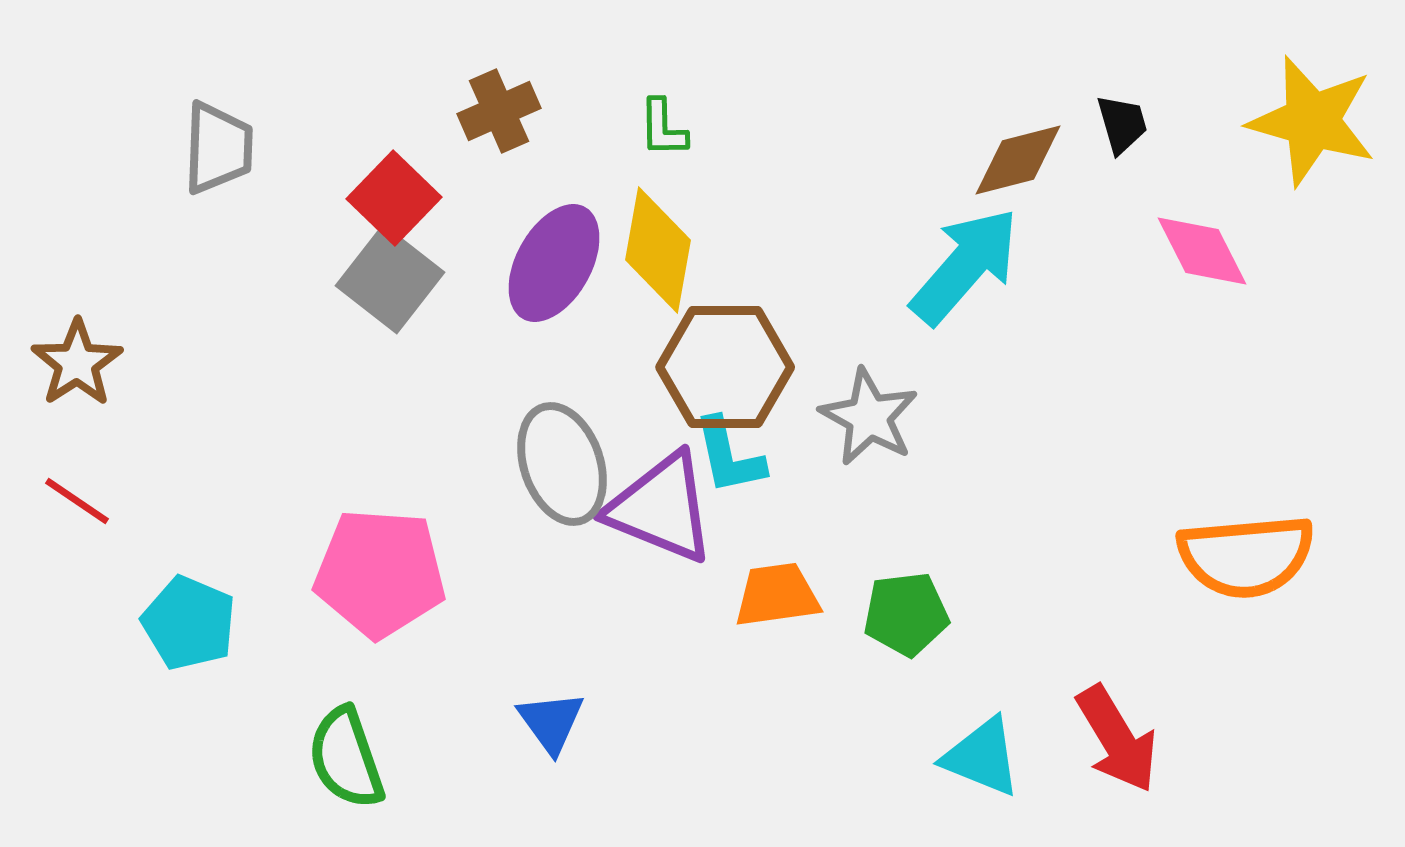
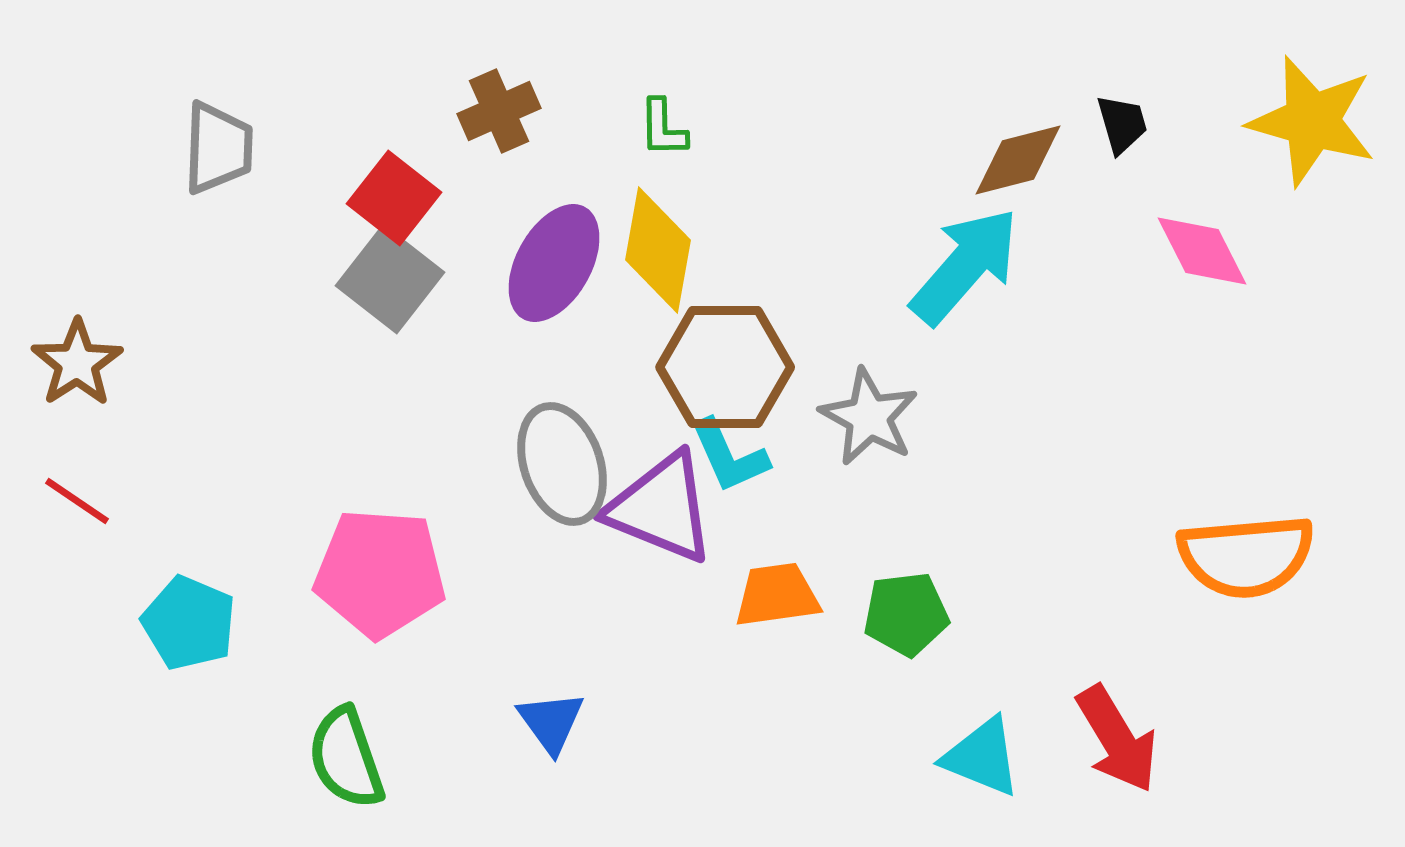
red square: rotated 6 degrees counterclockwise
cyan L-shape: rotated 12 degrees counterclockwise
